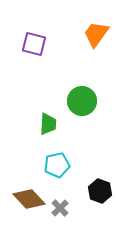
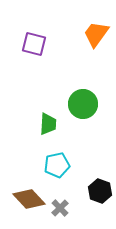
green circle: moved 1 px right, 3 px down
